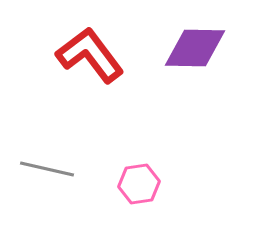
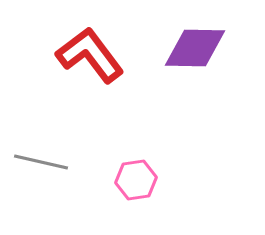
gray line: moved 6 px left, 7 px up
pink hexagon: moved 3 px left, 4 px up
